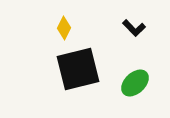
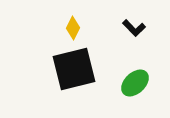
yellow diamond: moved 9 px right
black square: moved 4 px left
